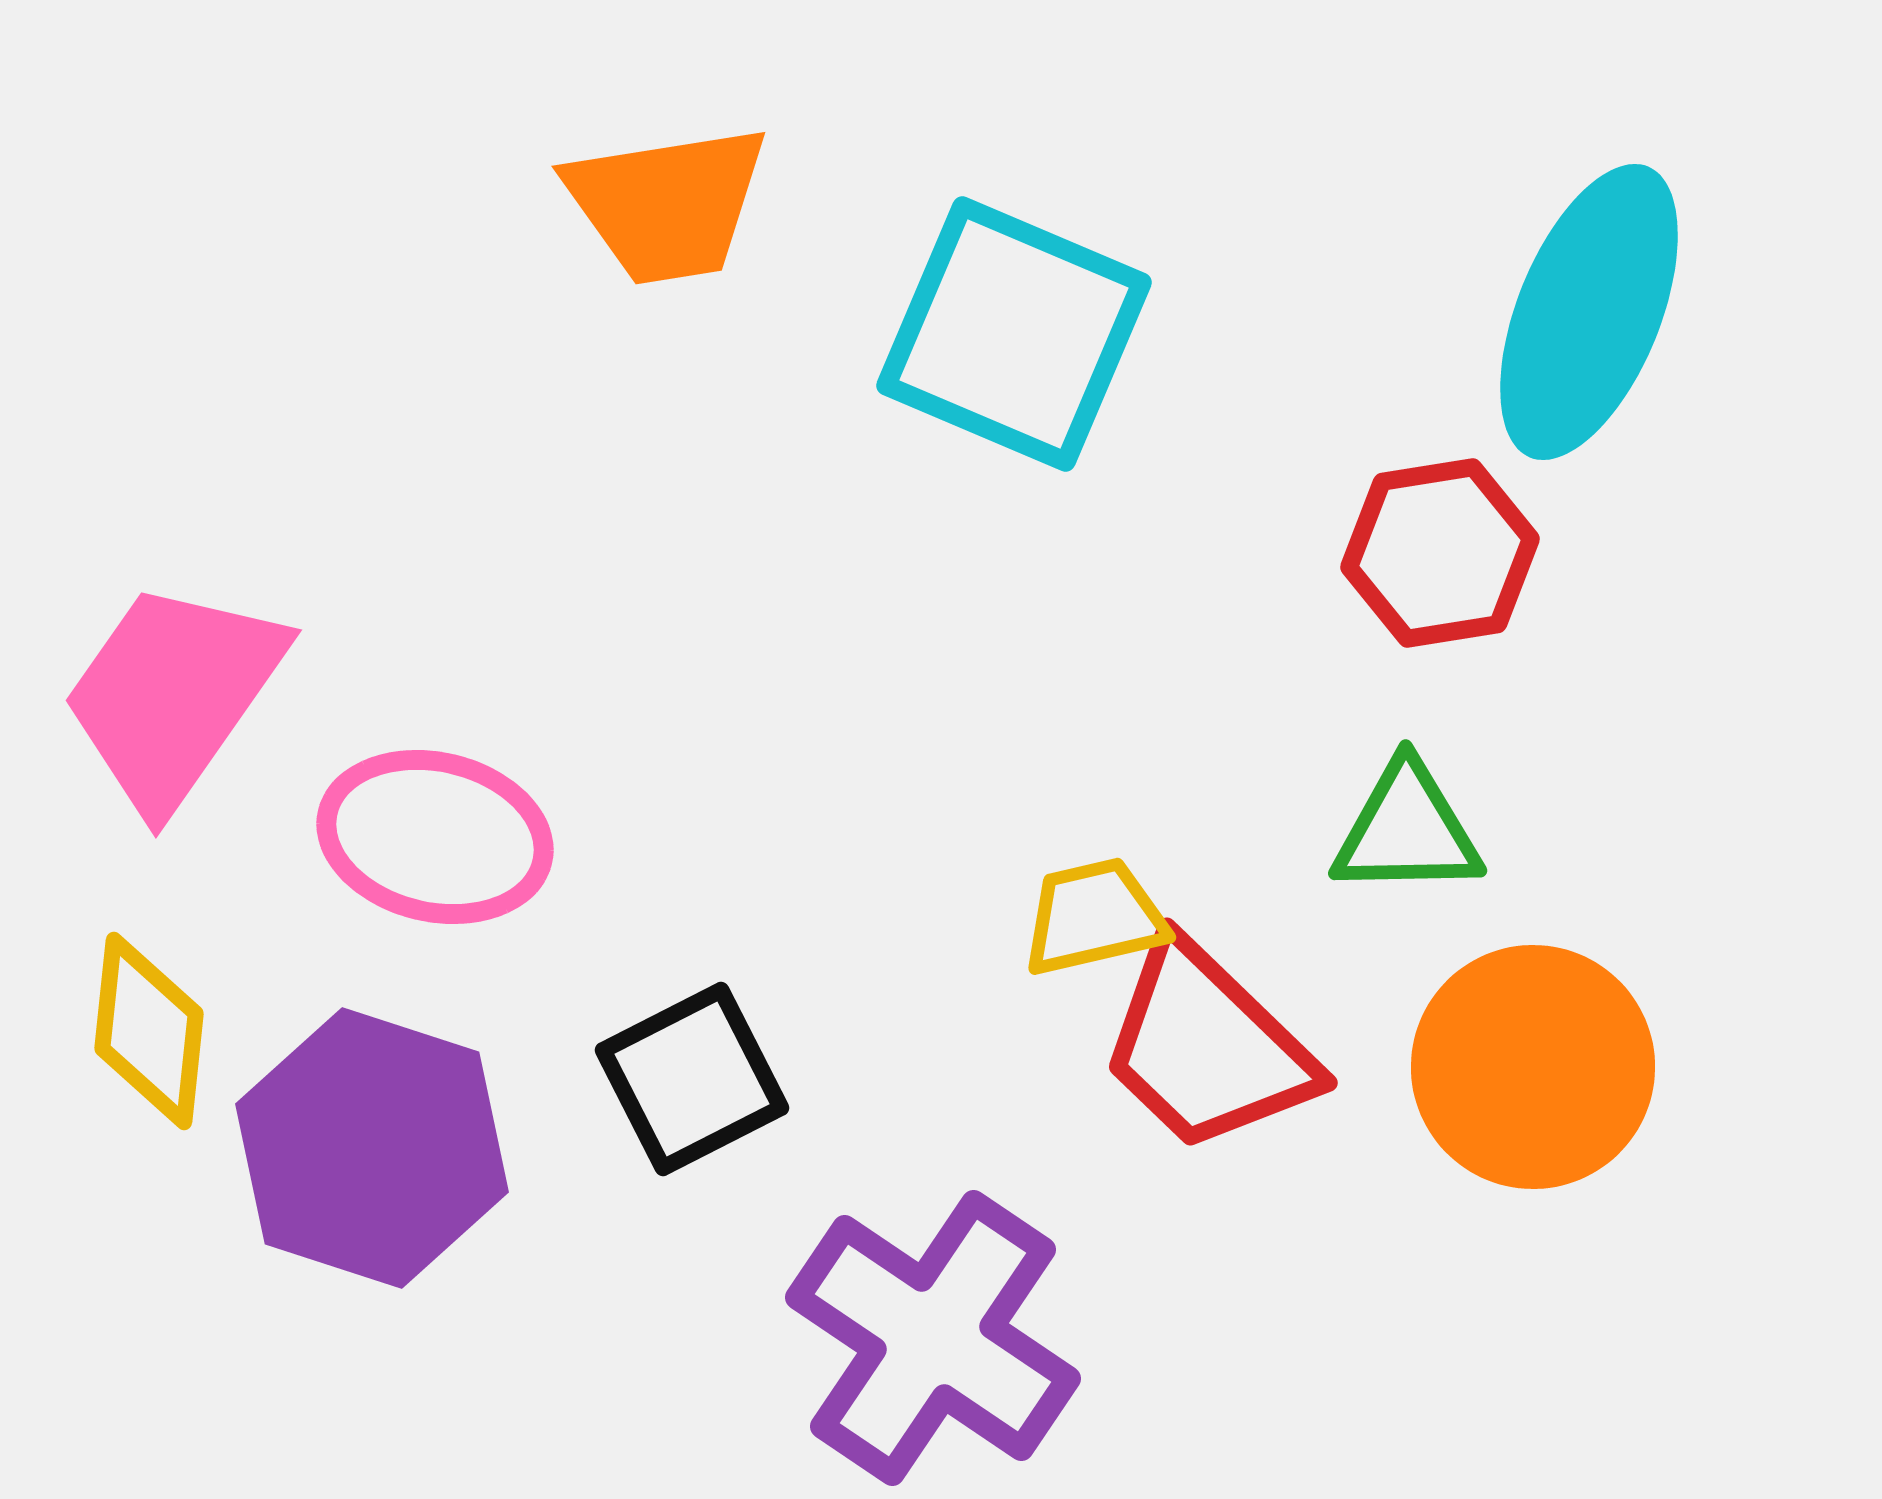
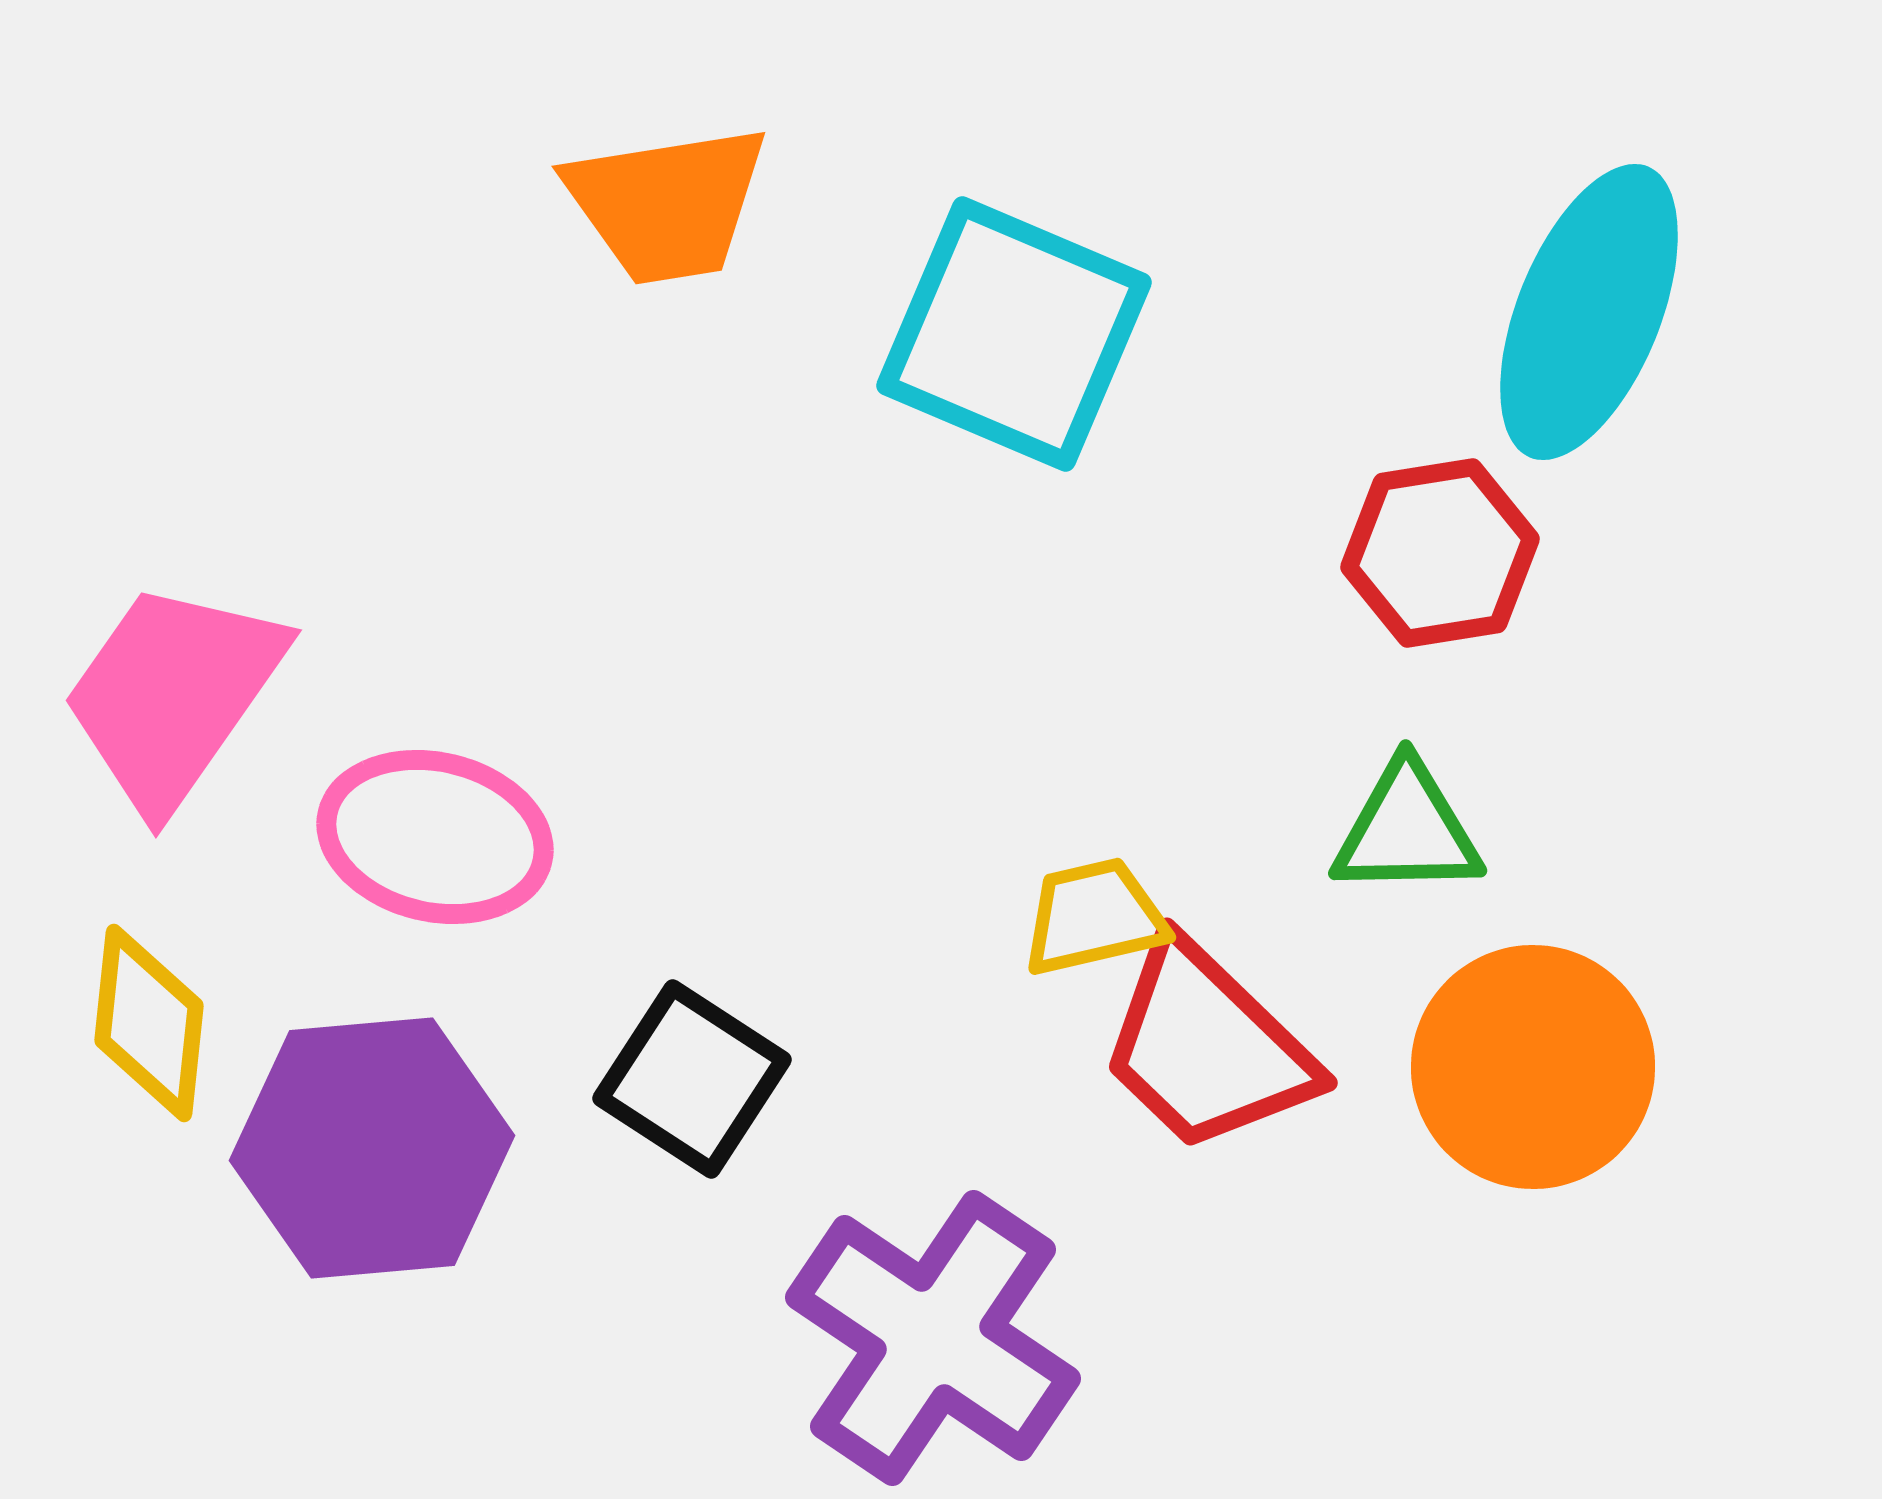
yellow diamond: moved 8 px up
black square: rotated 30 degrees counterclockwise
purple hexagon: rotated 23 degrees counterclockwise
